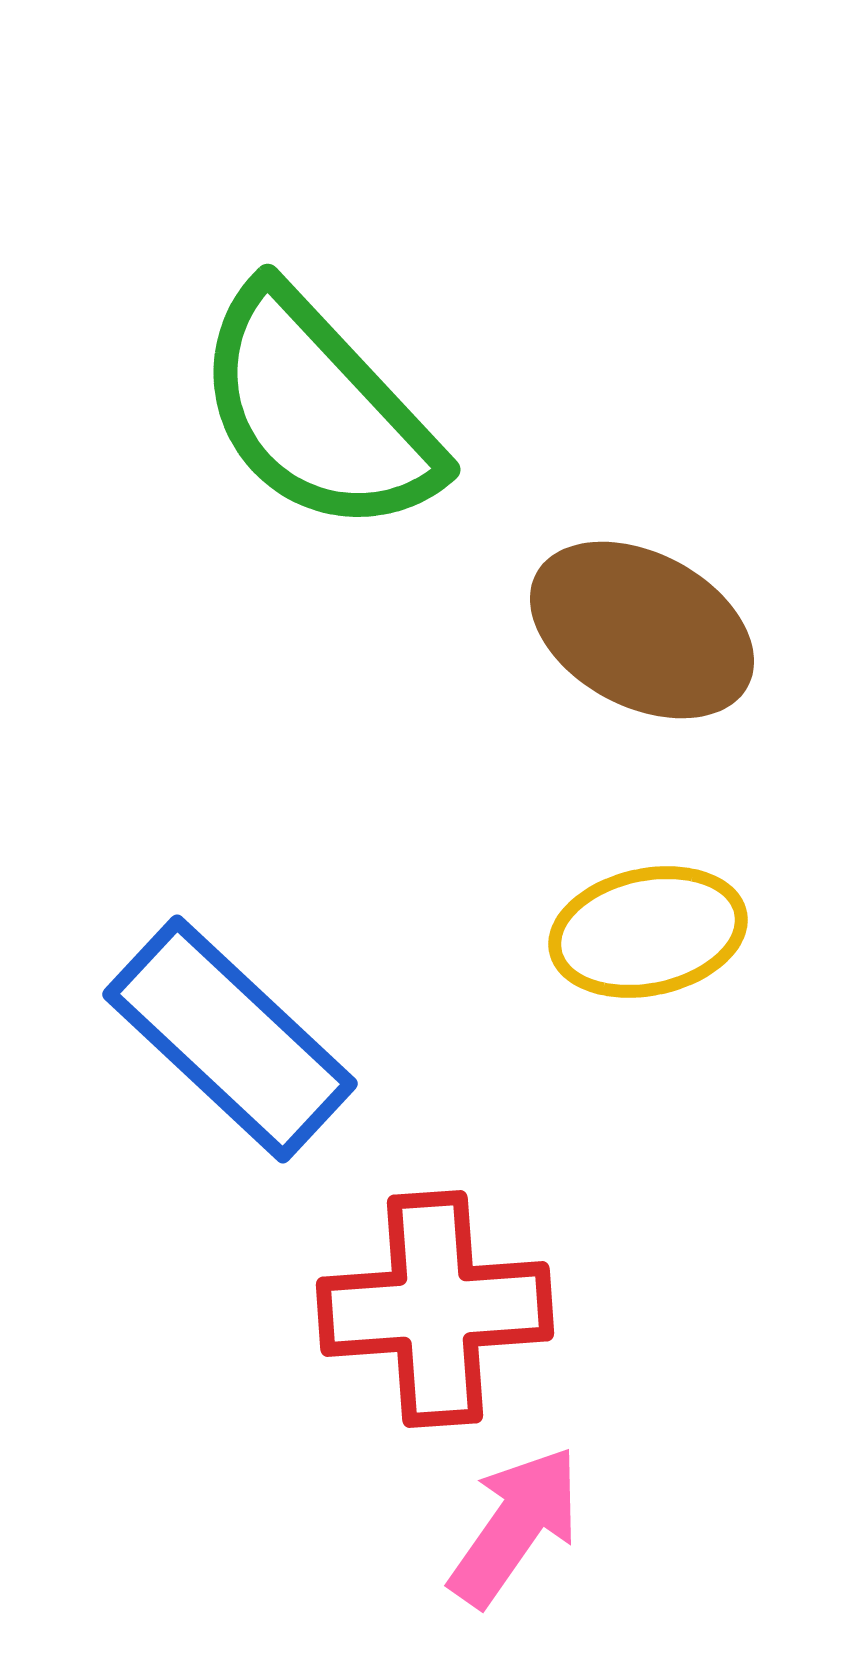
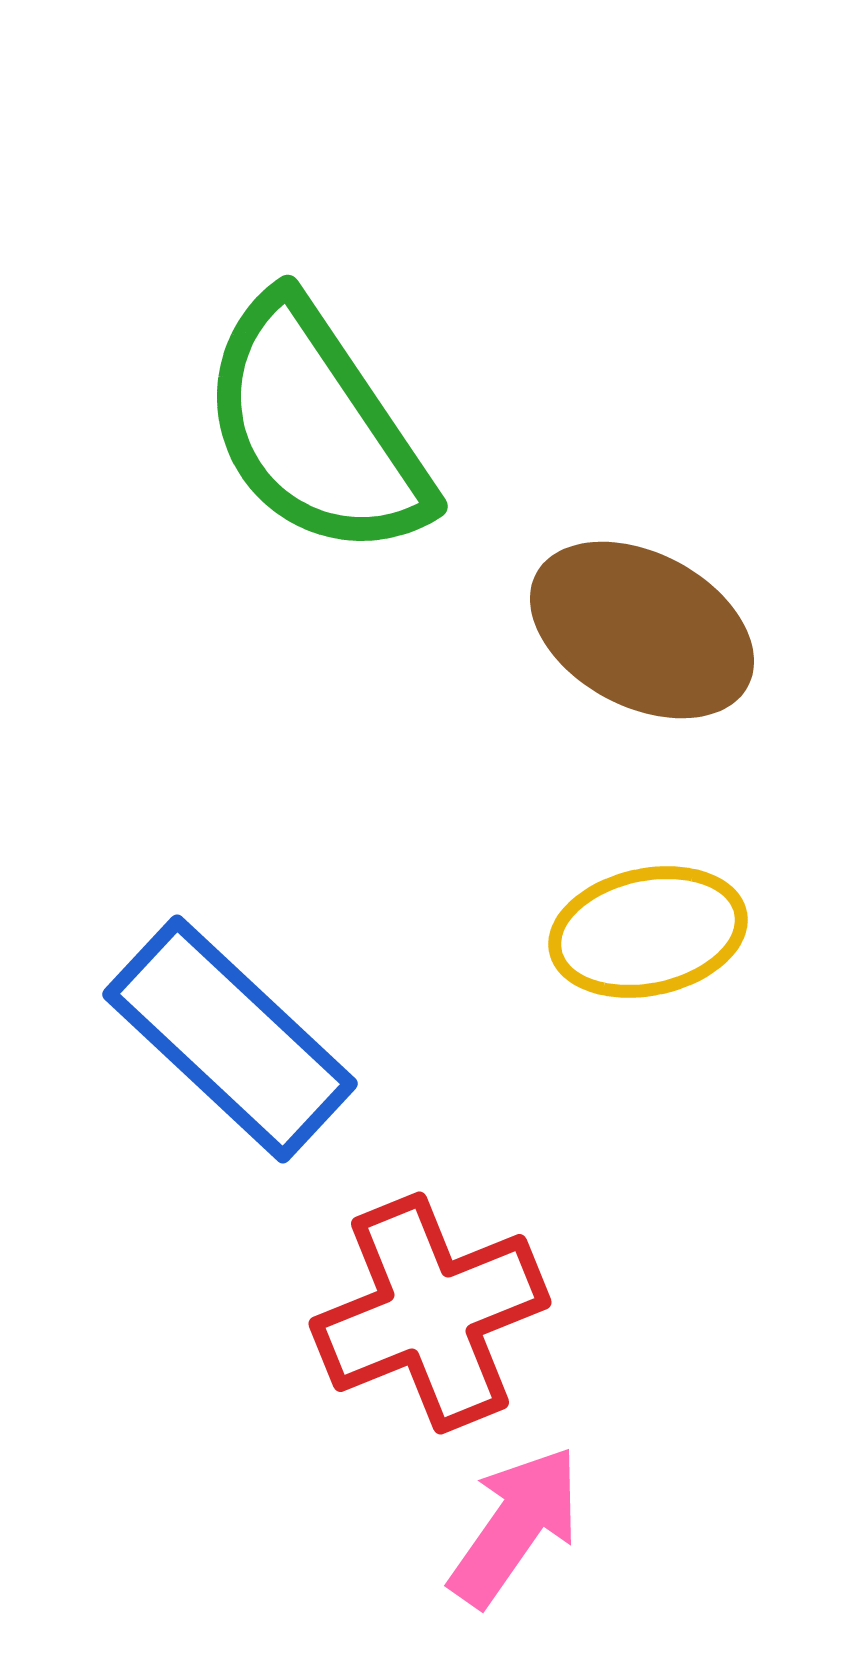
green semicircle: moved 2 px left, 17 px down; rotated 9 degrees clockwise
red cross: moved 5 px left, 4 px down; rotated 18 degrees counterclockwise
